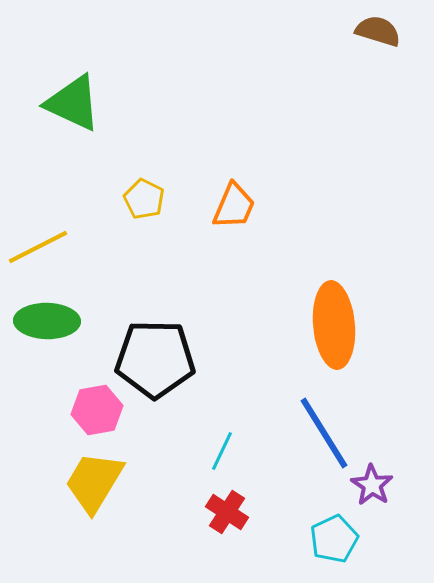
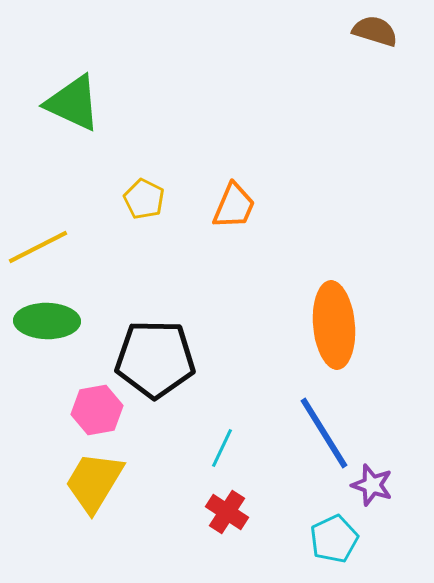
brown semicircle: moved 3 px left
cyan line: moved 3 px up
purple star: rotated 15 degrees counterclockwise
